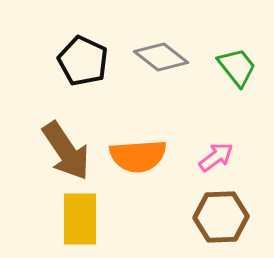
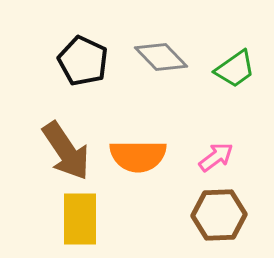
gray diamond: rotated 8 degrees clockwise
green trapezoid: moved 2 px left, 2 px down; rotated 93 degrees clockwise
orange semicircle: rotated 4 degrees clockwise
brown hexagon: moved 2 px left, 2 px up
